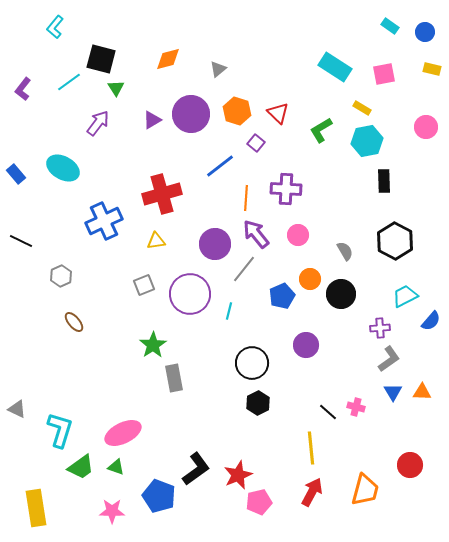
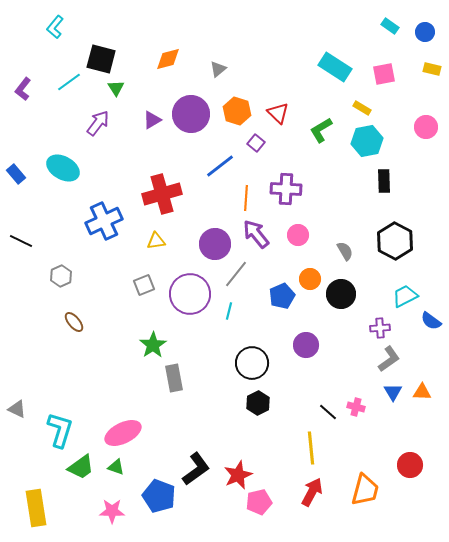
gray line at (244, 269): moved 8 px left, 5 px down
blue semicircle at (431, 321): rotated 85 degrees clockwise
